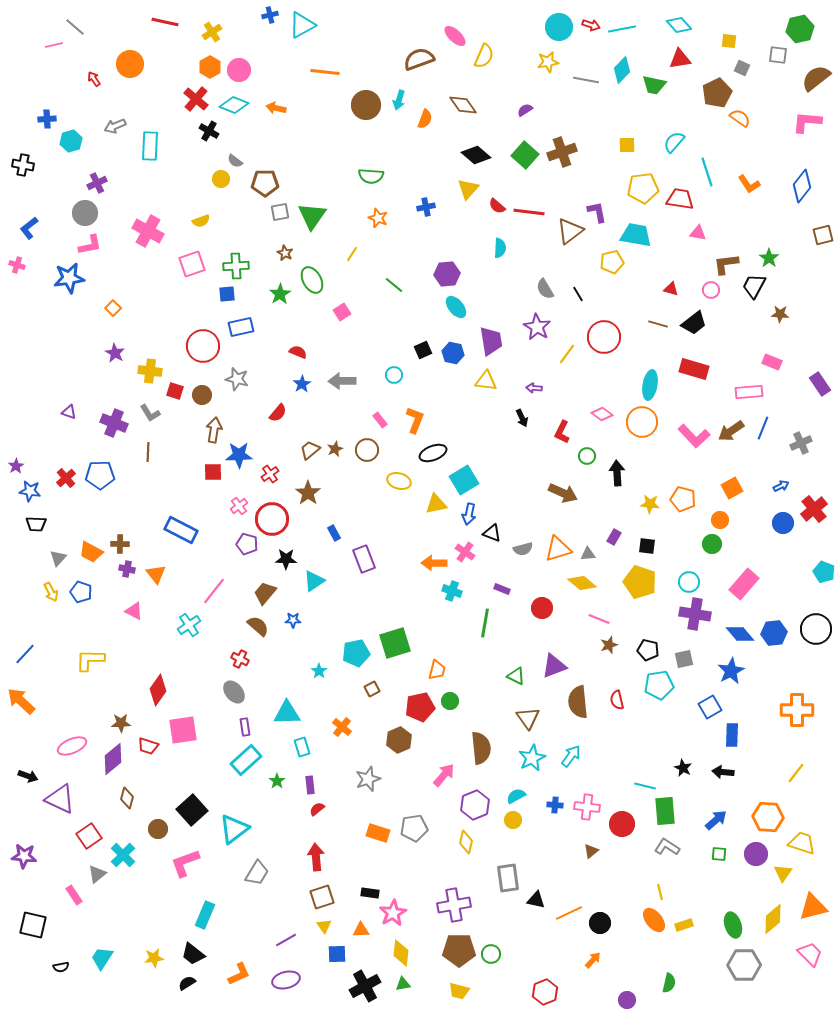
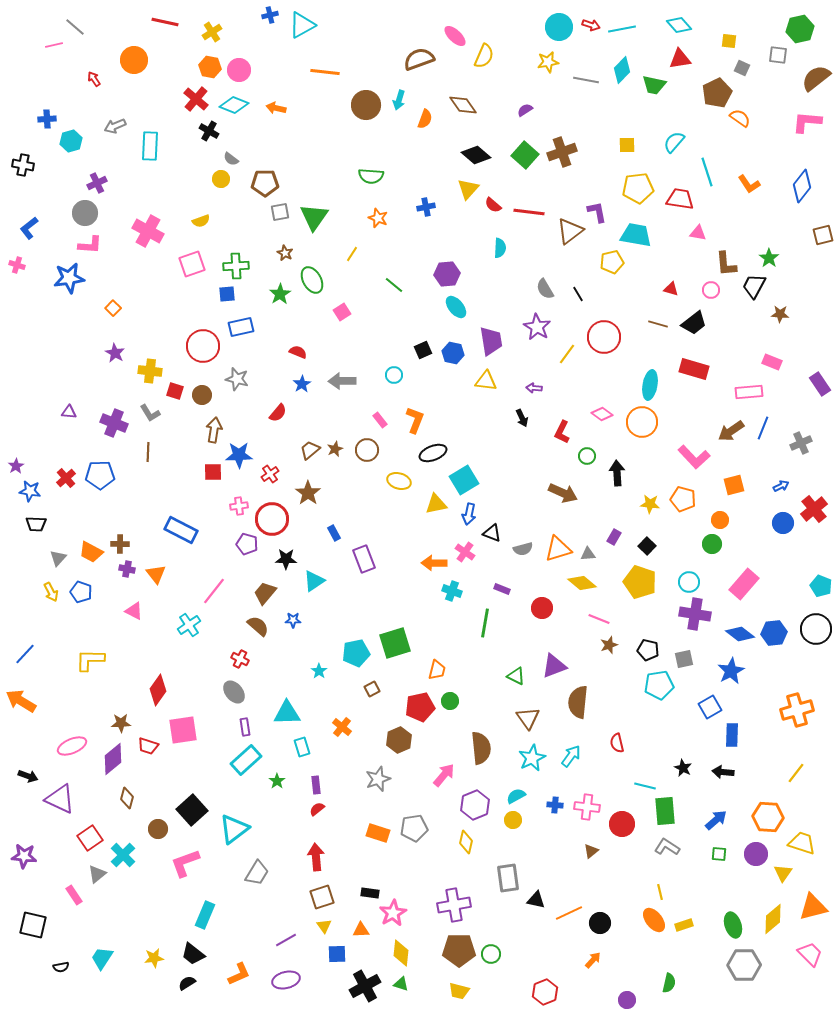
orange circle at (130, 64): moved 4 px right, 4 px up
orange hexagon at (210, 67): rotated 20 degrees counterclockwise
gray semicircle at (235, 161): moved 4 px left, 2 px up
yellow pentagon at (643, 188): moved 5 px left
red semicircle at (497, 206): moved 4 px left, 1 px up
green triangle at (312, 216): moved 2 px right, 1 px down
pink L-shape at (90, 245): rotated 15 degrees clockwise
brown L-shape at (726, 264): rotated 88 degrees counterclockwise
purple triangle at (69, 412): rotated 14 degrees counterclockwise
pink L-shape at (694, 436): moved 21 px down
orange square at (732, 488): moved 2 px right, 3 px up; rotated 15 degrees clockwise
pink cross at (239, 506): rotated 30 degrees clockwise
black square at (647, 546): rotated 36 degrees clockwise
cyan pentagon at (824, 572): moved 3 px left, 14 px down
blue diamond at (740, 634): rotated 12 degrees counterclockwise
red semicircle at (617, 700): moved 43 px down
orange arrow at (21, 701): rotated 12 degrees counterclockwise
brown semicircle at (578, 702): rotated 12 degrees clockwise
orange cross at (797, 710): rotated 16 degrees counterclockwise
gray star at (368, 779): moved 10 px right
purple rectangle at (310, 785): moved 6 px right
red square at (89, 836): moved 1 px right, 2 px down
green triangle at (403, 984): moved 2 px left; rotated 28 degrees clockwise
